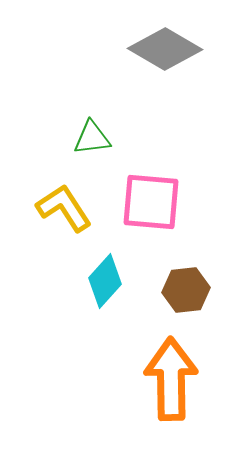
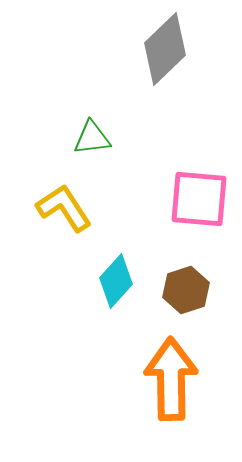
gray diamond: rotated 74 degrees counterclockwise
pink square: moved 48 px right, 3 px up
cyan diamond: moved 11 px right
brown hexagon: rotated 12 degrees counterclockwise
